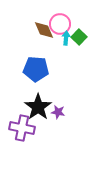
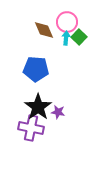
pink circle: moved 7 px right, 2 px up
purple cross: moved 9 px right
